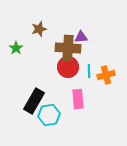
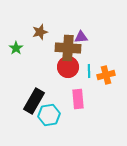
brown star: moved 1 px right, 3 px down
